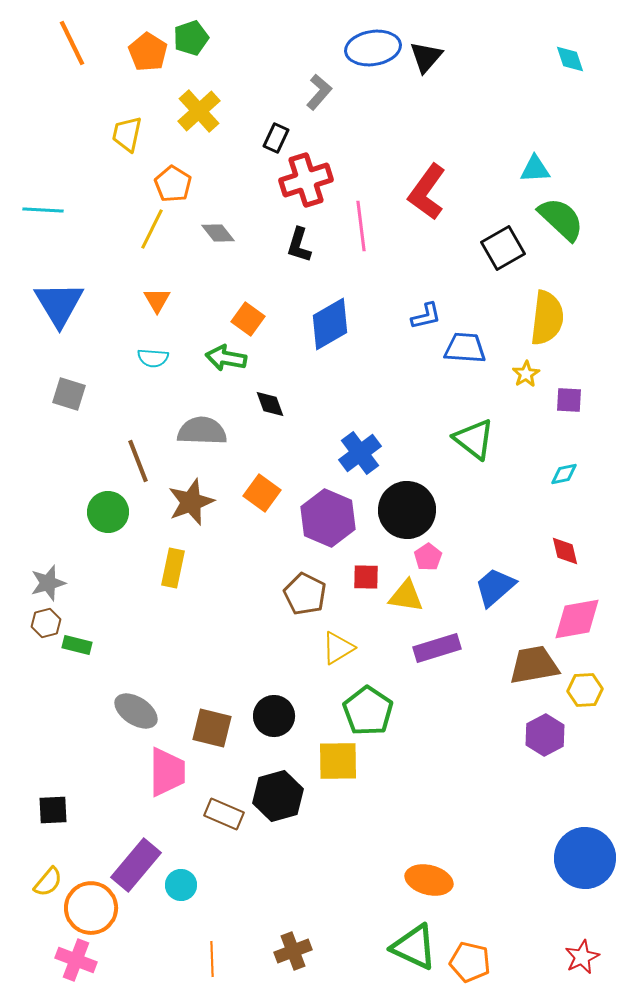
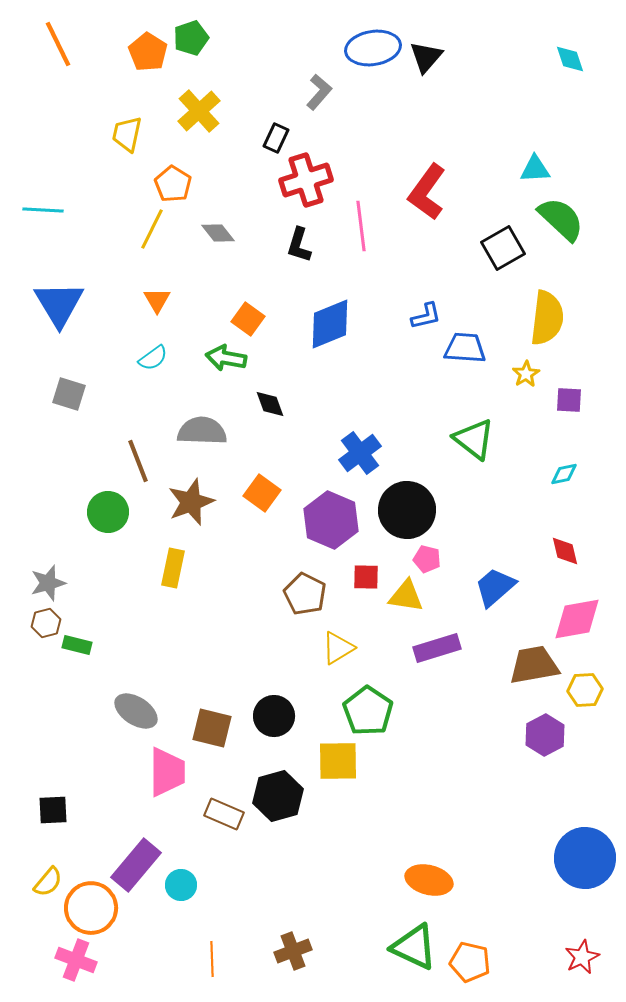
orange line at (72, 43): moved 14 px left, 1 px down
blue diamond at (330, 324): rotated 8 degrees clockwise
cyan semicircle at (153, 358): rotated 40 degrees counterclockwise
purple hexagon at (328, 518): moved 3 px right, 2 px down
pink pentagon at (428, 557): moved 1 px left, 2 px down; rotated 24 degrees counterclockwise
